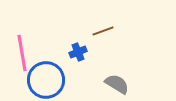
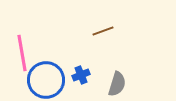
blue cross: moved 3 px right, 23 px down
gray semicircle: rotated 75 degrees clockwise
